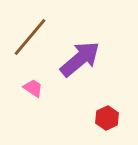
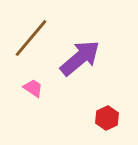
brown line: moved 1 px right, 1 px down
purple arrow: moved 1 px up
